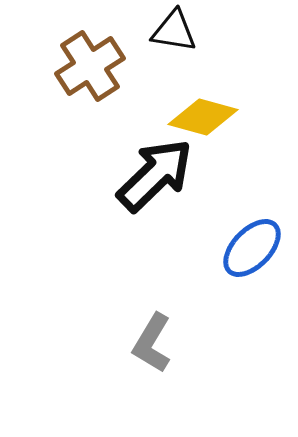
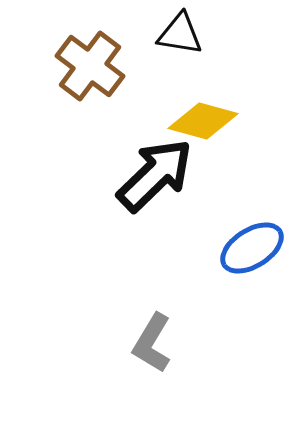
black triangle: moved 6 px right, 3 px down
brown cross: rotated 20 degrees counterclockwise
yellow diamond: moved 4 px down
blue ellipse: rotated 14 degrees clockwise
